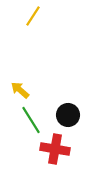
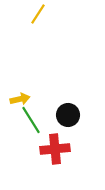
yellow line: moved 5 px right, 2 px up
yellow arrow: moved 9 px down; rotated 126 degrees clockwise
red cross: rotated 16 degrees counterclockwise
